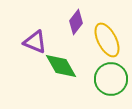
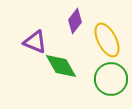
purple diamond: moved 1 px left, 1 px up
